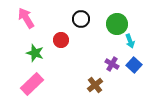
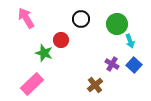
green star: moved 9 px right
